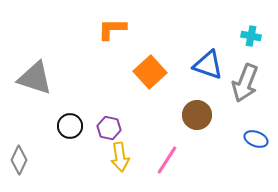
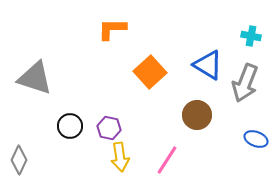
blue triangle: rotated 12 degrees clockwise
